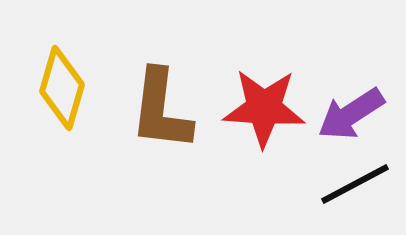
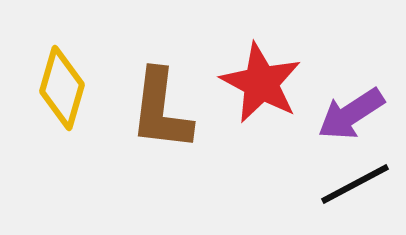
red star: moved 3 px left, 25 px up; rotated 24 degrees clockwise
